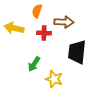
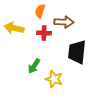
orange semicircle: moved 3 px right
green arrow: moved 2 px down
